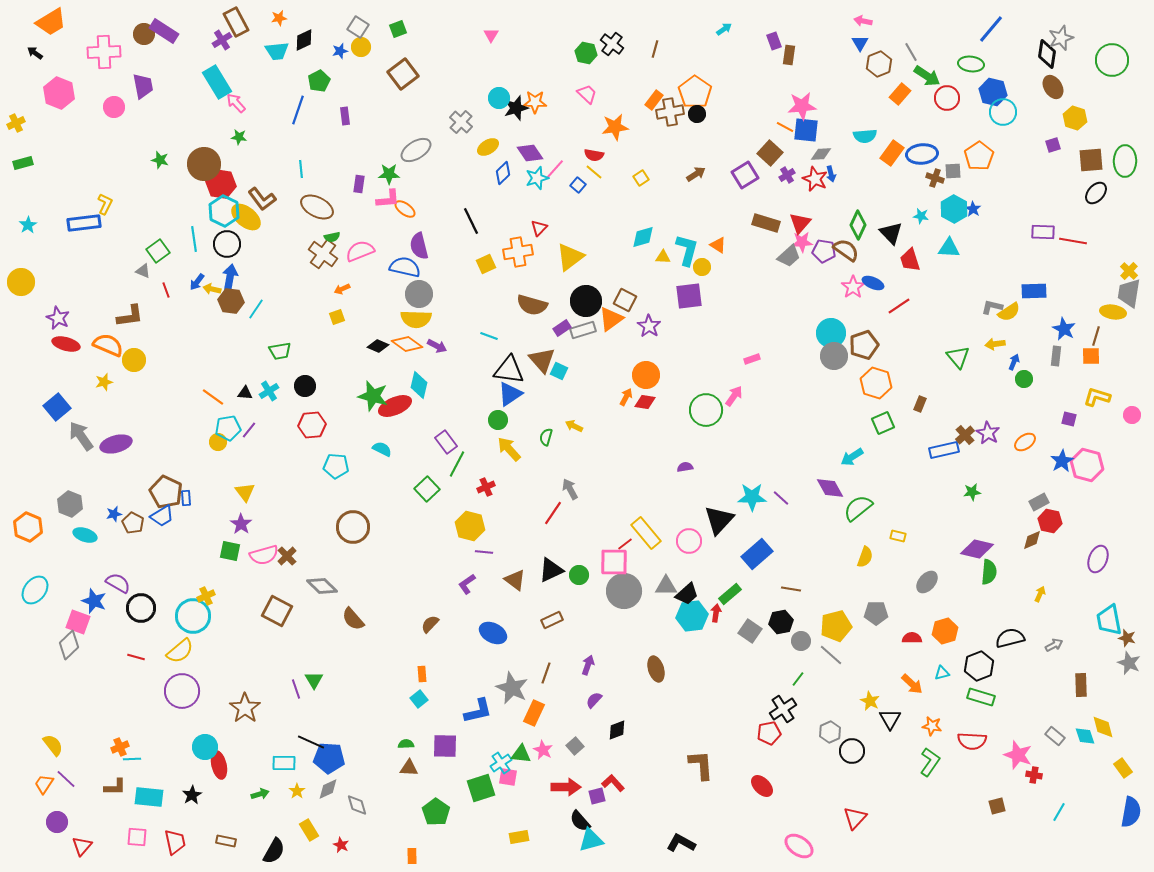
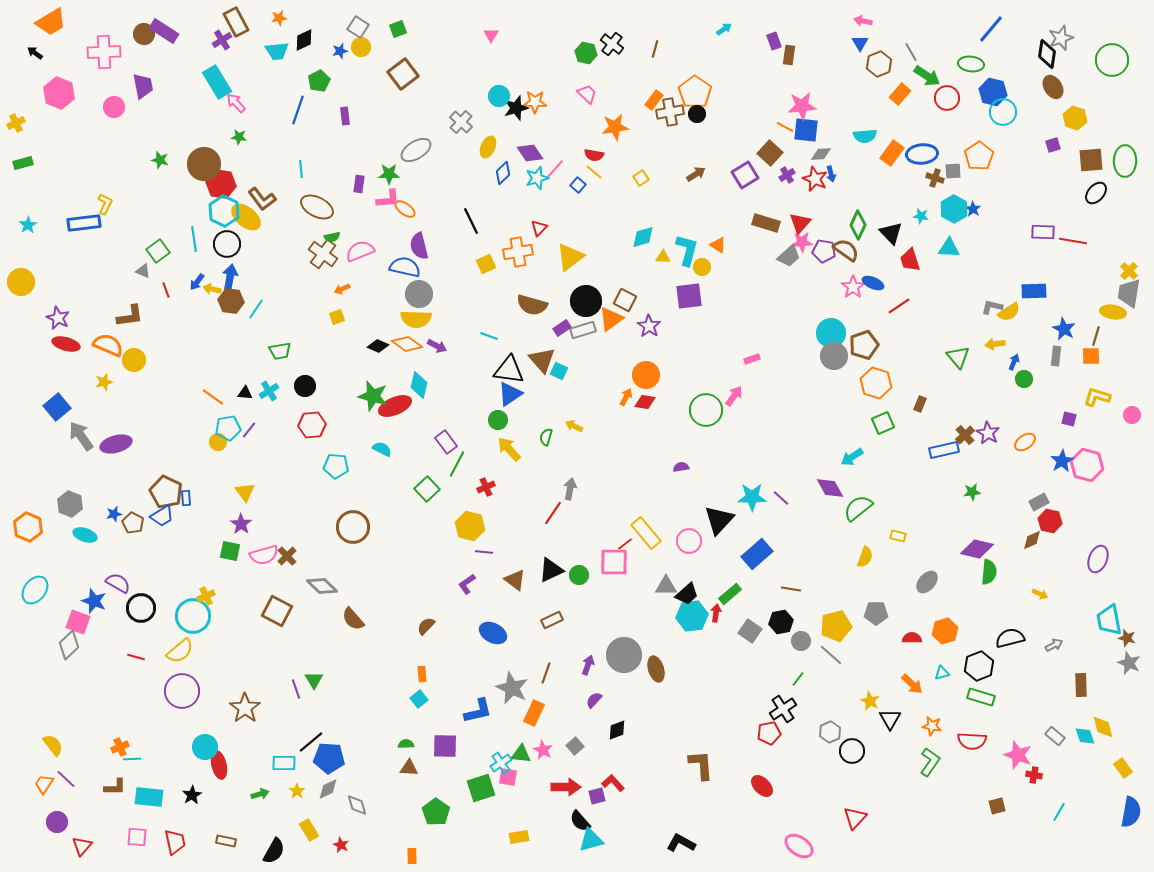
cyan circle at (499, 98): moved 2 px up
yellow ellipse at (488, 147): rotated 35 degrees counterclockwise
purple semicircle at (685, 467): moved 4 px left
gray arrow at (570, 489): rotated 40 degrees clockwise
gray circle at (624, 591): moved 64 px down
yellow arrow at (1040, 594): rotated 91 degrees clockwise
brown semicircle at (430, 624): moved 4 px left, 2 px down
black line at (311, 742): rotated 64 degrees counterclockwise
